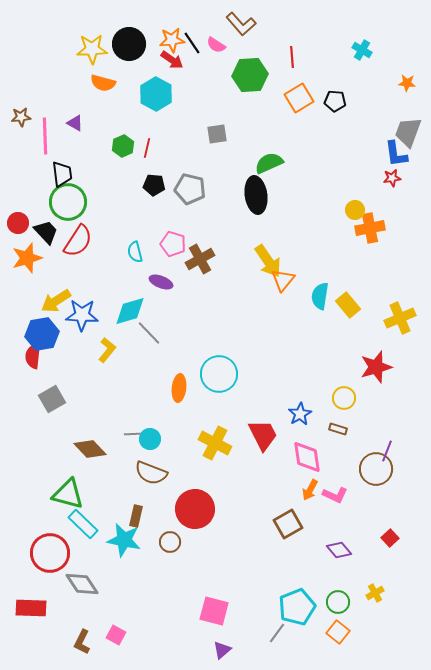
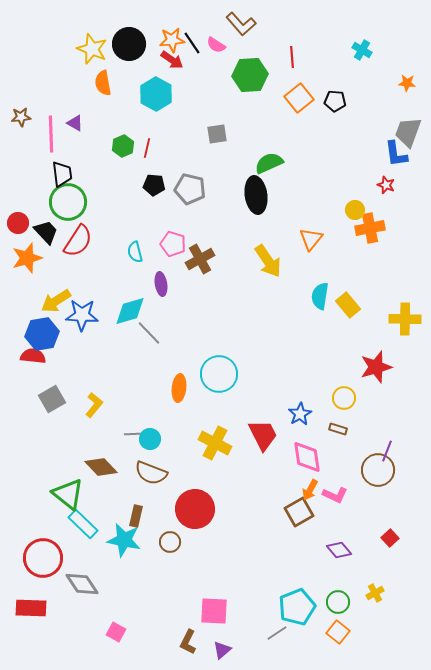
yellow star at (92, 49): rotated 24 degrees clockwise
orange semicircle at (103, 83): rotated 65 degrees clockwise
orange square at (299, 98): rotated 8 degrees counterclockwise
pink line at (45, 136): moved 6 px right, 2 px up
red star at (392, 178): moved 6 px left, 7 px down; rotated 30 degrees clockwise
orange triangle at (283, 280): moved 28 px right, 41 px up
purple ellipse at (161, 282): moved 2 px down; rotated 60 degrees clockwise
yellow cross at (400, 318): moved 5 px right, 1 px down; rotated 24 degrees clockwise
yellow L-shape at (107, 350): moved 13 px left, 55 px down
red semicircle at (33, 356): rotated 90 degrees clockwise
brown diamond at (90, 449): moved 11 px right, 18 px down
brown circle at (376, 469): moved 2 px right, 1 px down
green triangle at (68, 494): rotated 24 degrees clockwise
brown square at (288, 524): moved 11 px right, 12 px up
red circle at (50, 553): moved 7 px left, 5 px down
pink square at (214, 611): rotated 12 degrees counterclockwise
gray line at (277, 633): rotated 20 degrees clockwise
pink square at (116, 635): moved 3 px up
brown L-shape at (82, 642): moved 106 px right
